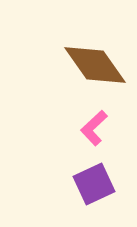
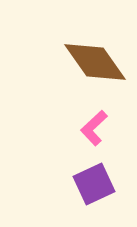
brown diamond: moved 3 px up
